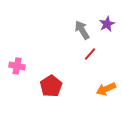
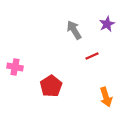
gray arrow: moved 8 px left
red line: moved 2 px right, 2 px down; rotated 24 degrees clockwise
pink cross: moved 2 px left, 1 px down
orange arrow: moved 8 px down; rotated 84 degrees counterclockwise
